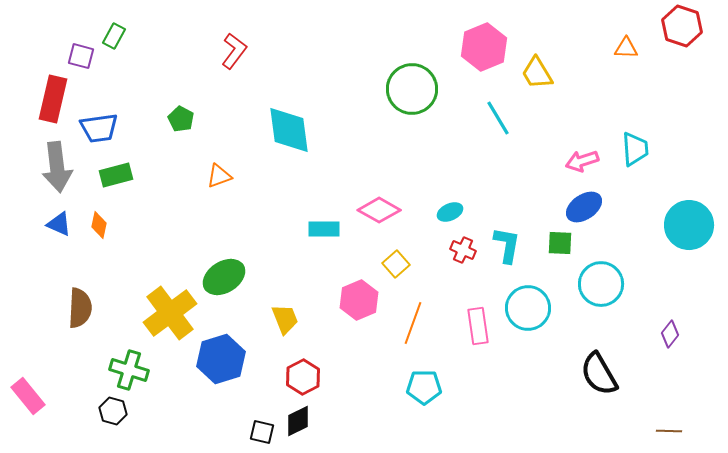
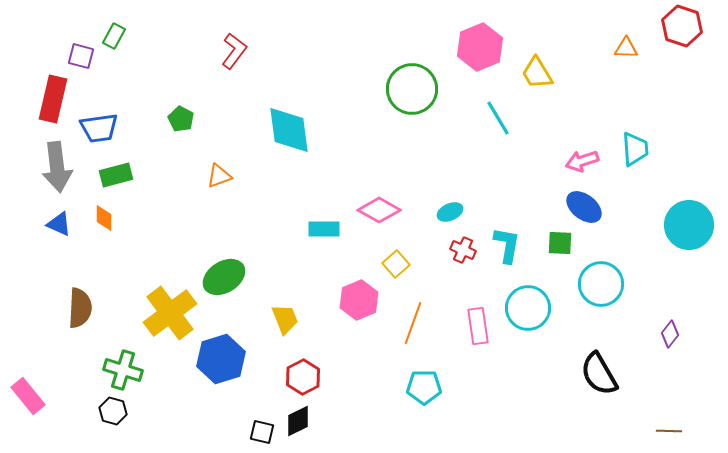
pink hexagon at (484, 47): moved 4 px left
blue ellipse at (584, 207): rotated 72 degrees clockwise
orange diamond at (99, 225): moved 5 px right, 7 px up; rotated 12 degrees counterclockwise
green cross at (129, 370): moved 6 px left
